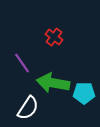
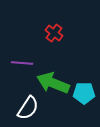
red cross: moved 4 px up
purple line: rotated 50 degrees counterclockwise
green arrow: rotated 12 degrees clockwise
